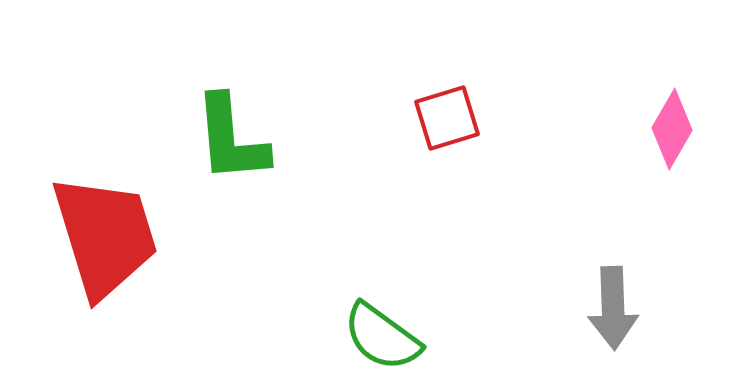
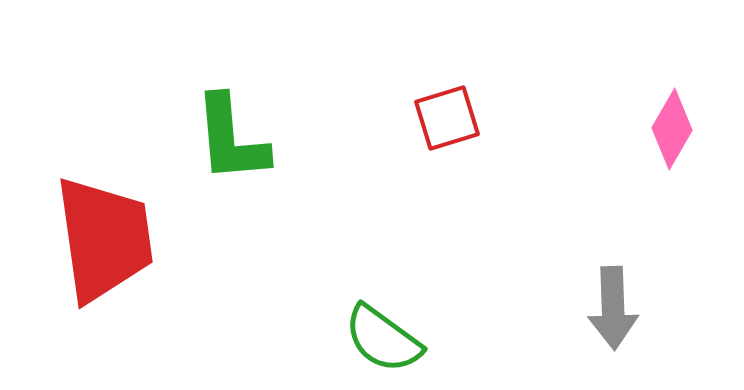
red trapezoid: moved 1 px left, 3 px down; rotated 9 degrees clockwise
green semicircle: moved 1 px right, 2 px down
